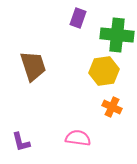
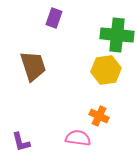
purple rectangle: moved 24 px left
yellow hexagon: moved 2 px right, 1 px up
orange cross: moved 13 px left, 9 px down
